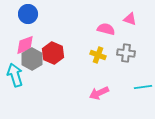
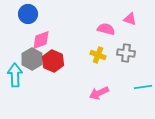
pink diamond: moved 16 px right, 5 px up
red hexagon: moved 8 px down
cyan arrow: rotated 15 degrees clockwise
